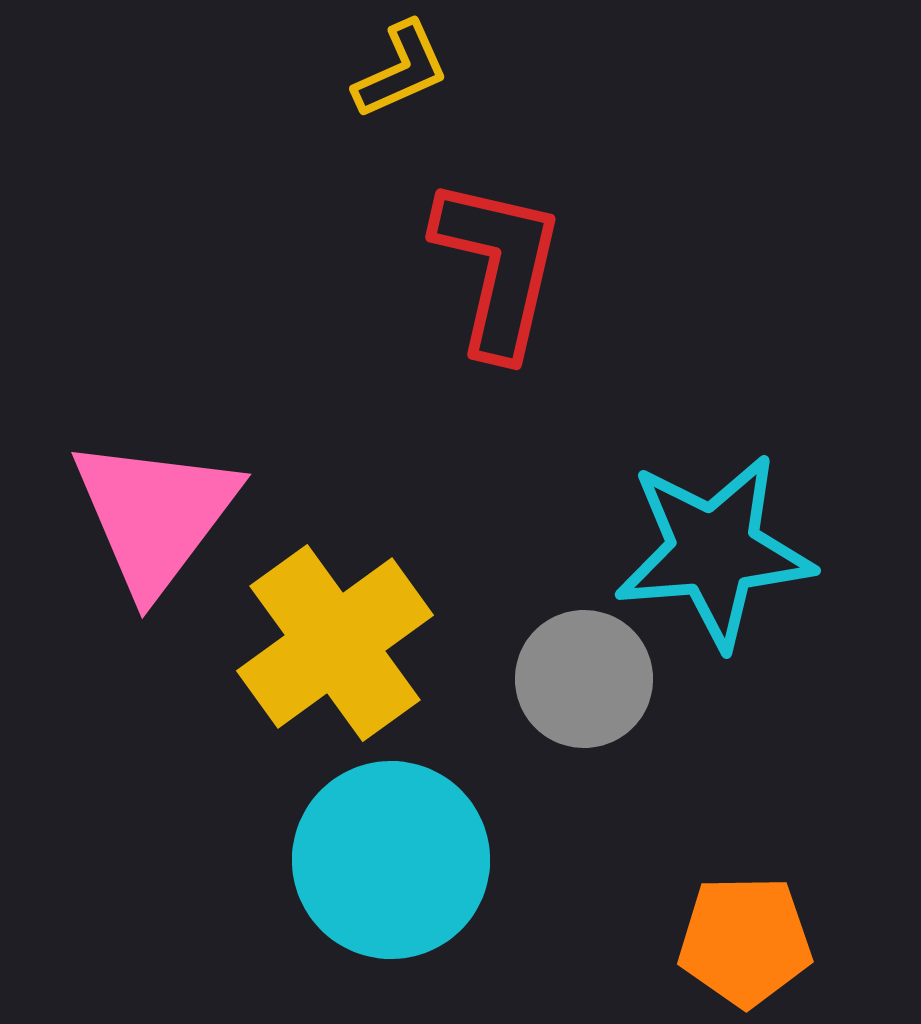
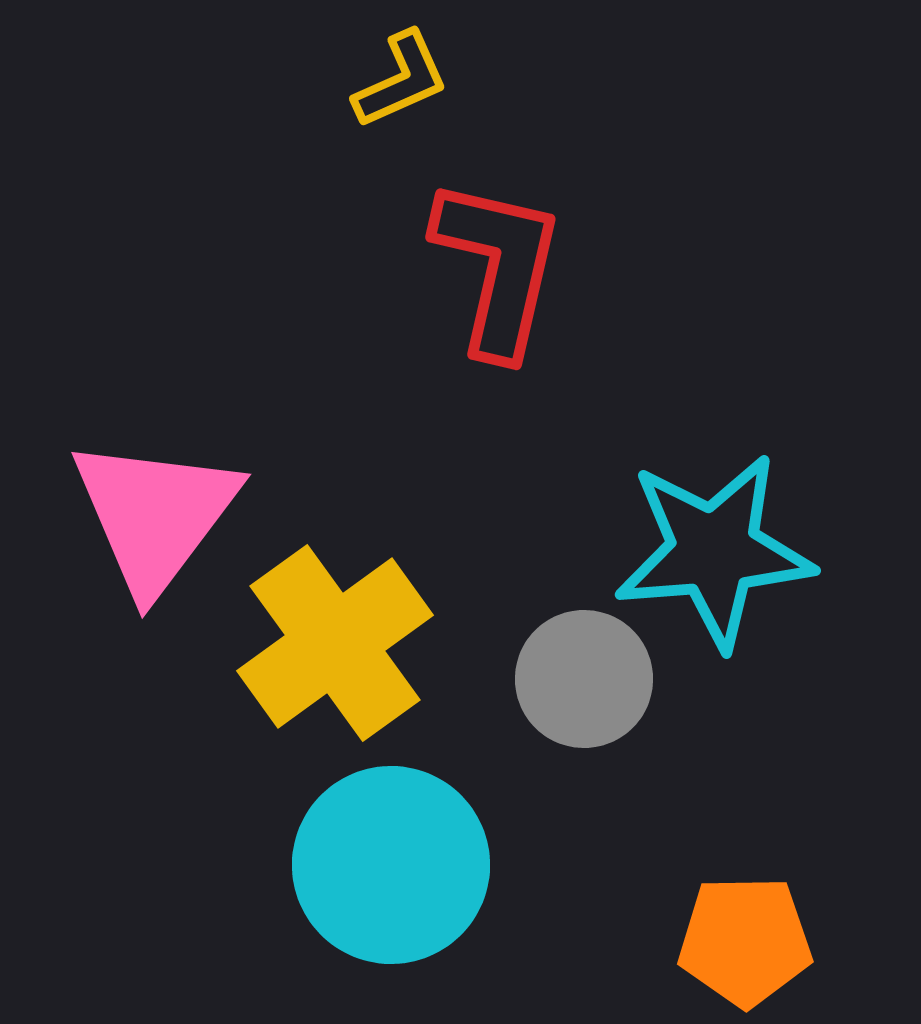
yellow L-shape: moved 10 px down
cyan circle: moved 5 px down
